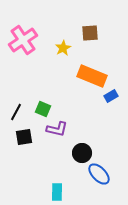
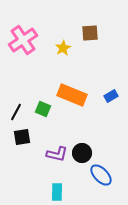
orange rectangle: moved 20 px left, 19 px down
purple L-shape: moved 25 px down
black square: moved 2 px left
blue ellipse: moved 2 px right, 1 px down
